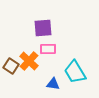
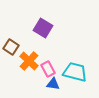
purple square: rotated 36 degrees clockwise
pink rectangle: moved 20 px down; rotated 63 degrees clockwise
brown square: moved 19 px up
cyan trapezoid: rotated 135 degrees clockwise
